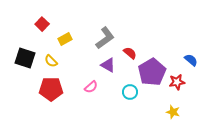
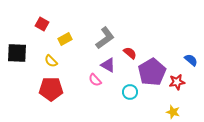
red square: rotated 16 degrees counterclockwise
black square: moved 8 px left, 5 px up; rotated 15 degrees counterclockwise
pink semicircle: moved 4 px right, 7 px up; rotated 88 degrees clockwise
